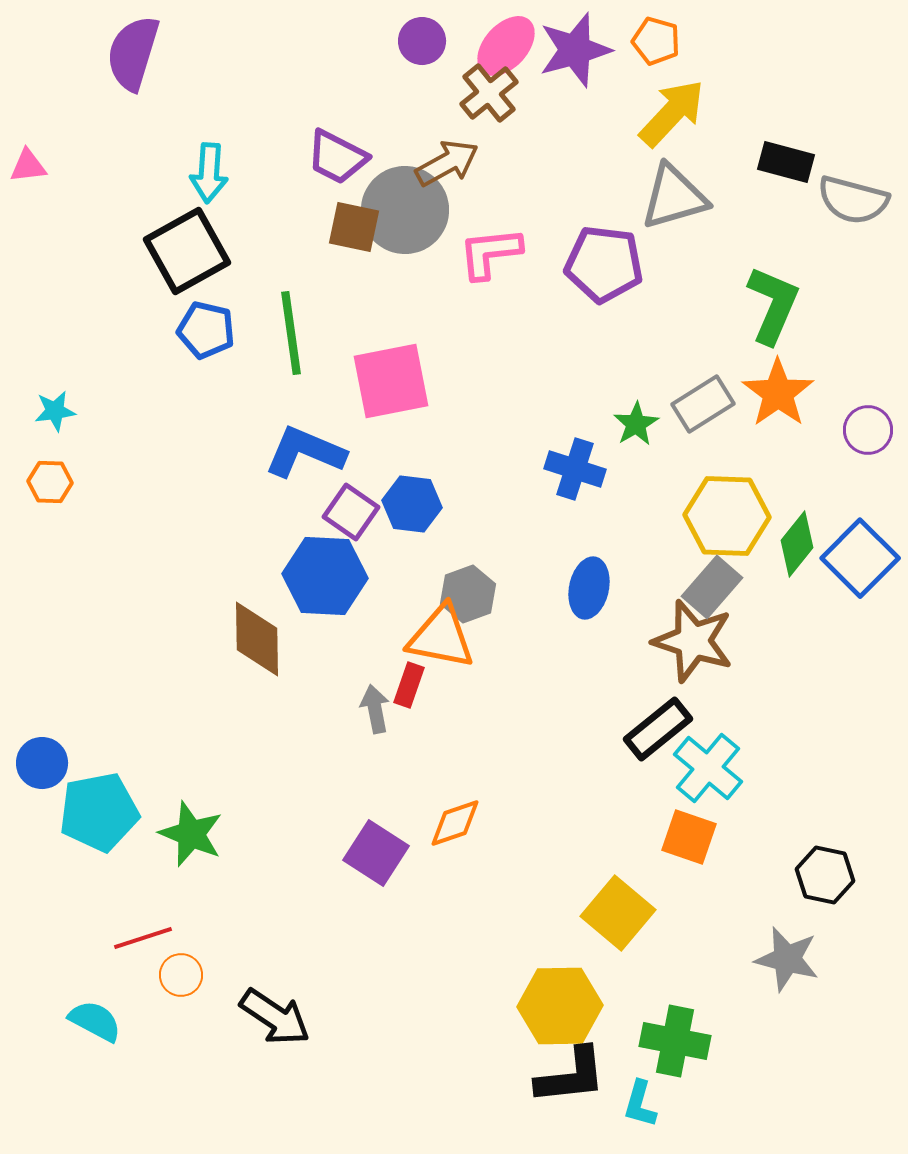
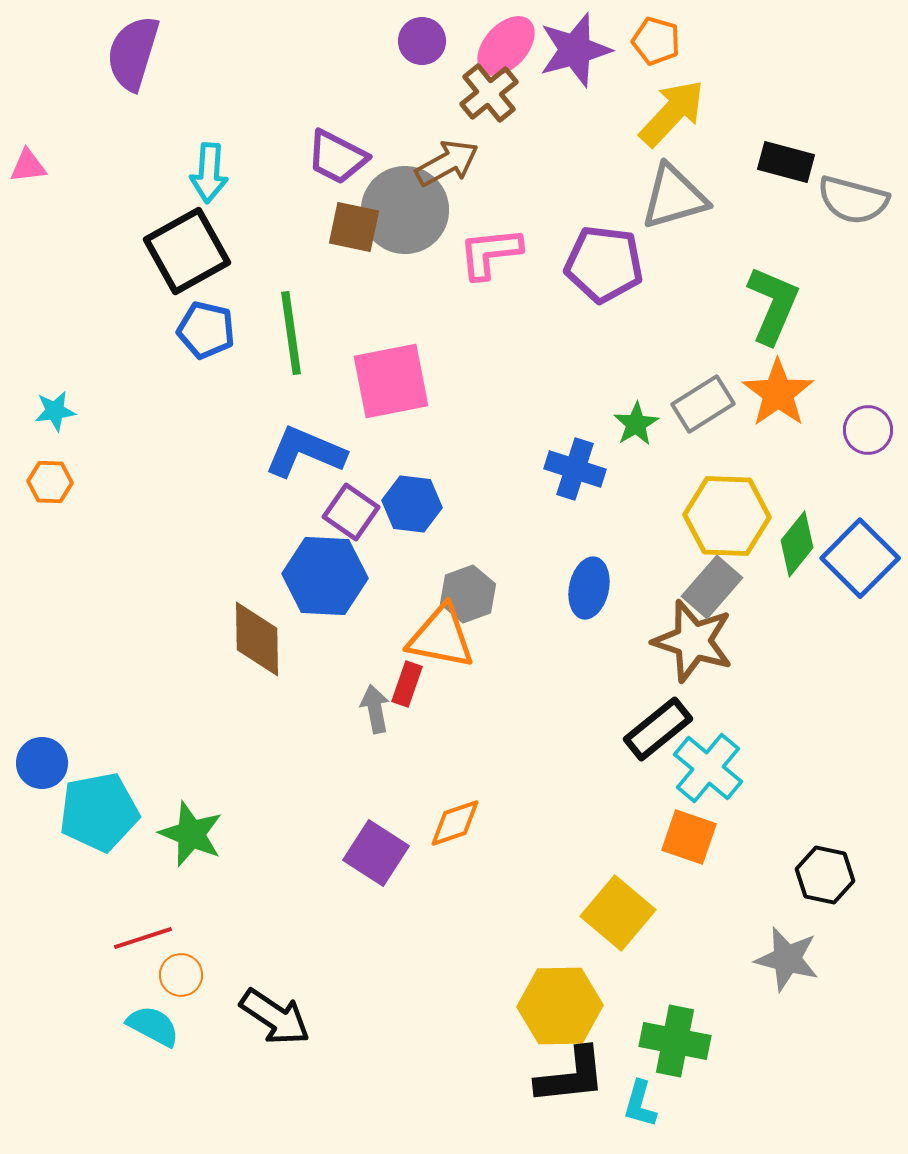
red rectangle at (409, 685): moved 2 px left, 1 px up
cyan semicircle at (95, 1021): moved 58 px right, 5 px down
